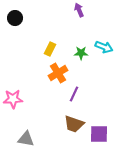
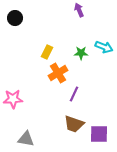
yellow rectangle: moved 3 px left, 3 px down
